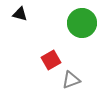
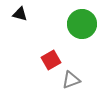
green circle: moved 1 px down
